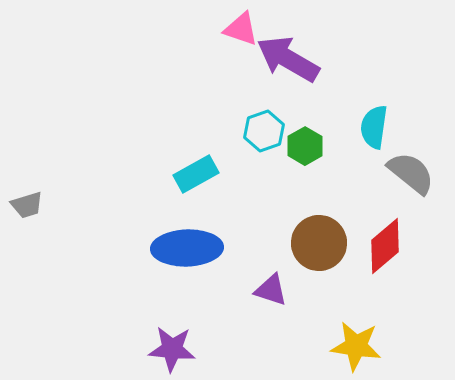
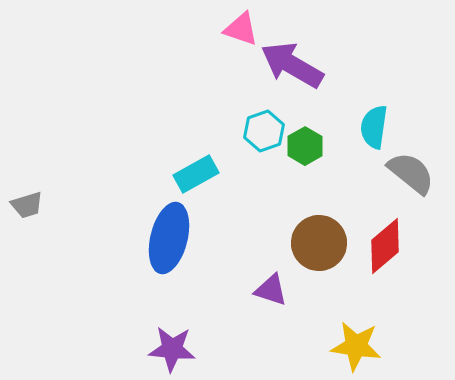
purple arrow: moved 4 px right, 6 px down
blue ellipse: moved 18 px left, 10 px up; rotated 74 degrees counterclockwise
